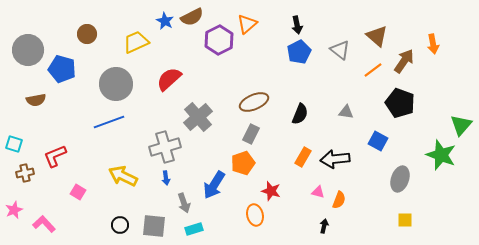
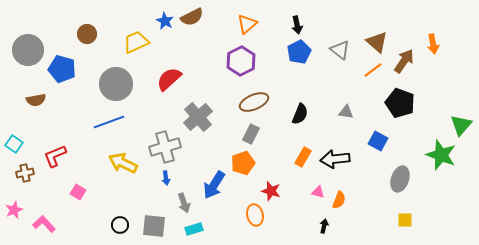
brown triangle at (377, 36): moved 6 px down
purple hexagon at (219, 40): moved 22 px right, 21 px down
cyan square at (14, 144): rotated 18 degrees clockwise
yellow arrow at (123, 176): moved 13 px up
